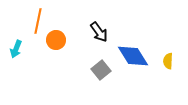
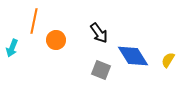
orange line: moved 4 px left
black arrow: moved 1 px down
cyan arrow: moved 4 px left, 1 px up
yellow semicircle: moved 1 px up; rotated 28 degrees clockwise
gray square: rotated 30 degrees counterclockwise
